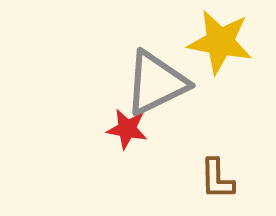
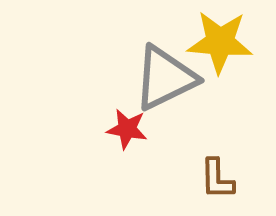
yellow star: rotated 6 degrees counterclockwise
gray triangle: moved 9 px right, 5 px up
